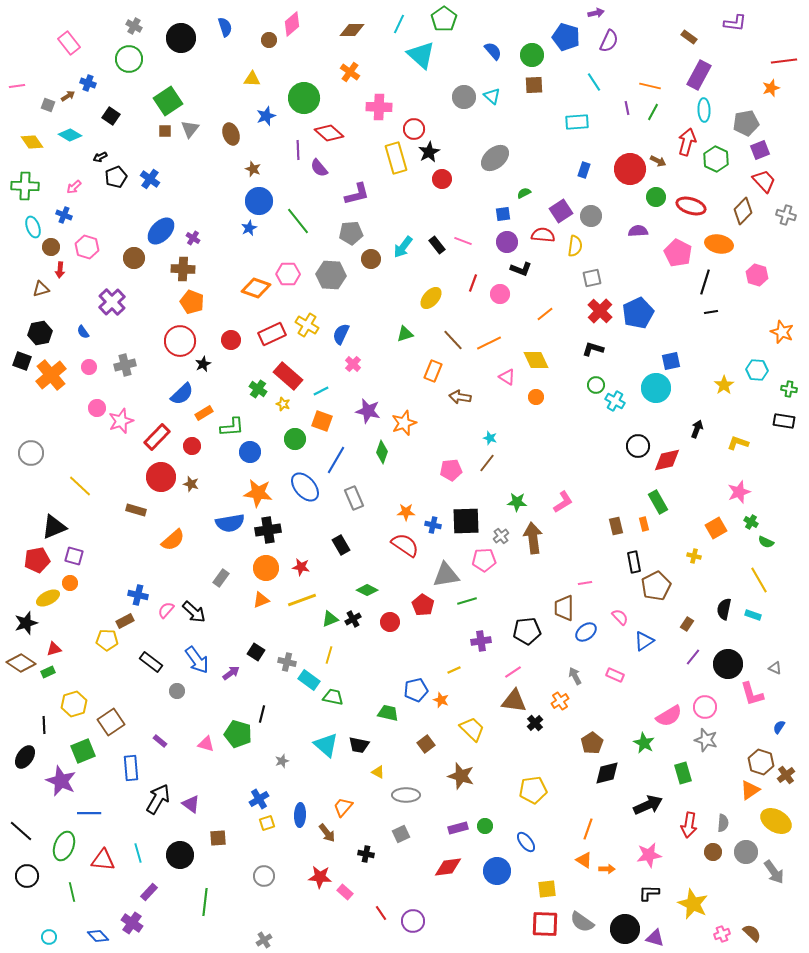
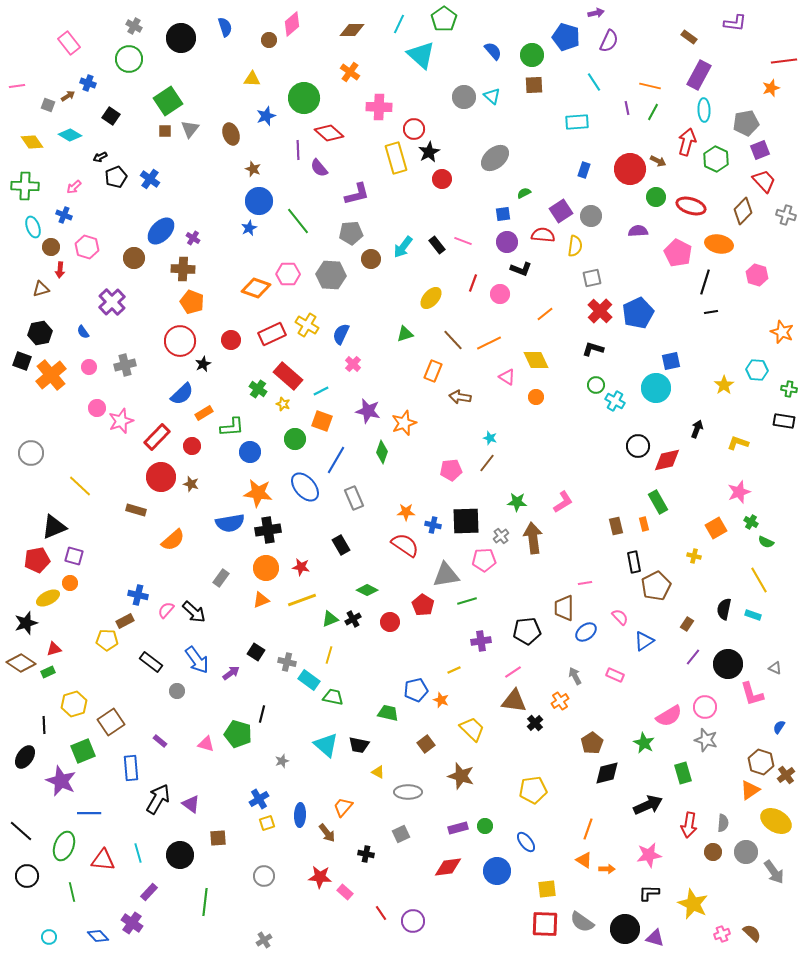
gray ellipse at (406, 795): moved 2 px right, 3 px up
